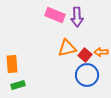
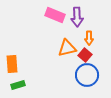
orange arrow: moved 12 px left, 14 px up; rotated 88 degrees counterclockwise
